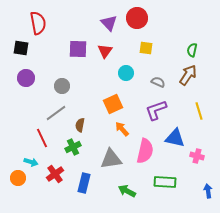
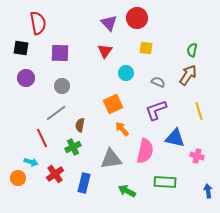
purple square: moved 18 px left, 4 px down
